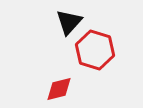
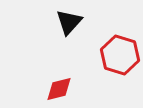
red hexagon: moved 25 px right, 5 px down
